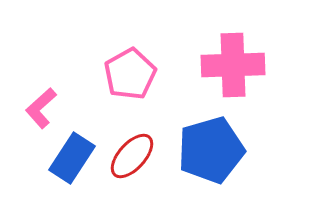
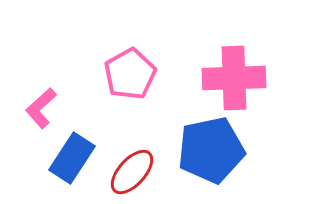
pink cross: moved 1 px right, 13 px down
blue pentagon: rotated 4 degrees clockwise
red ellipse: moved 16 px down
